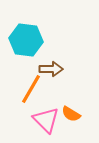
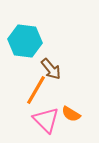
cyan hexagon: moved 1 px left, 1 px down
brown arrow: rotated 50 degrees clockwise
orange line: moved 5 px right, 1 px down
